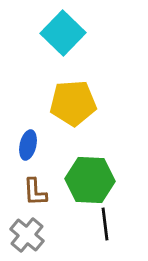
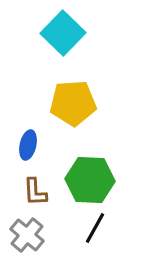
black line: moved 10 px left, 4 px down; rotated 36 degrees clockwise
